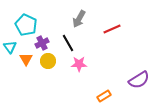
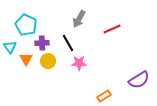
purple cross: rotated 24 degrees clockwise
pink star: moved 1 px up
